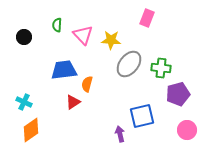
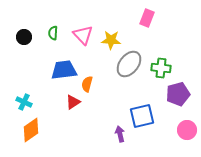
green semicircle: moved 4 px left, 8 px down
